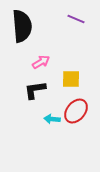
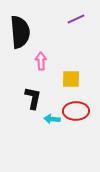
purple line: rotated 48 degrees counterclockwise
black semicircle: moved 2 px left, 6 px down
pink arrow: moved 1 px up; rotated 60 degrees counterclockwise
black L-shape: moved 2 px left, 8 px down; rotated 110 degrees clockwise
red ellipse: rotated 50 degrees clockwise
